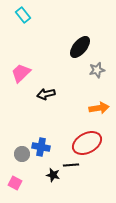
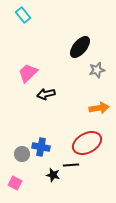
pink trapezoid: moved 7 px right
